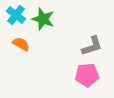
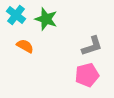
green star: moved 3 px right
orange semicircle: moved 4 px right, 2 px down
pink pentagon: rotated 10 degrees counterclockwise
